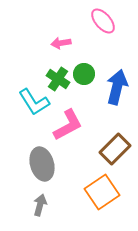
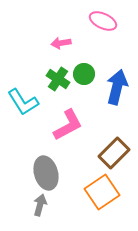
pink ellipse: rotated 24 degrees counterclockwise
cyan L-shape: moved 11 px left
brown rectangle: moved 1 px left, 4 px down
gray ellipse: moved 4 px right, 9 px down
